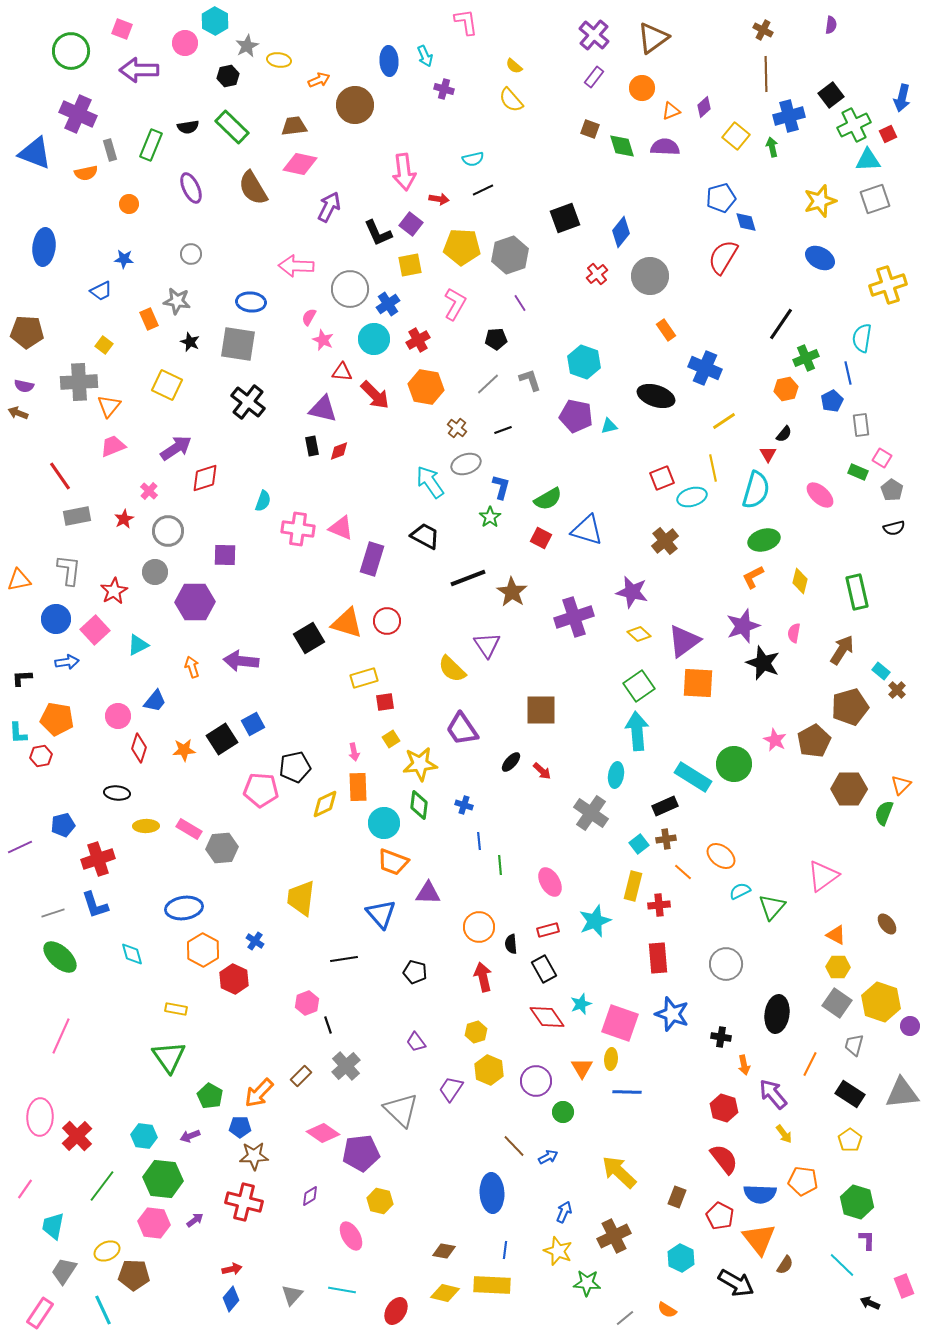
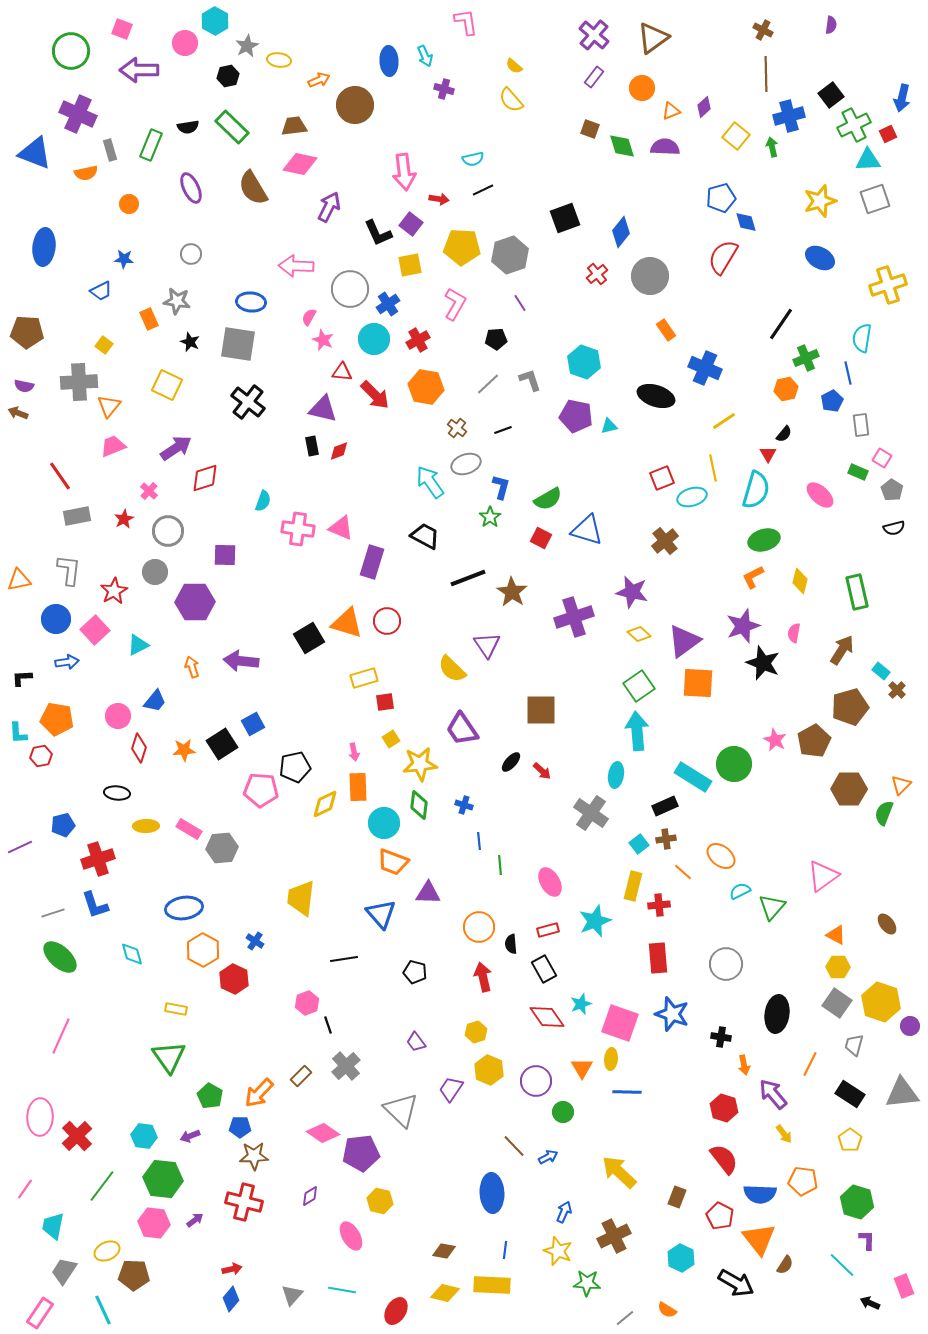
purple rectangle at (372, 559): moved 3 px down
black square at (222, 739): moved 5 px down
